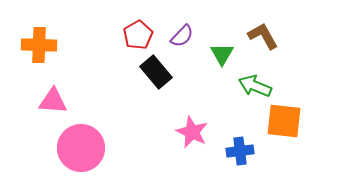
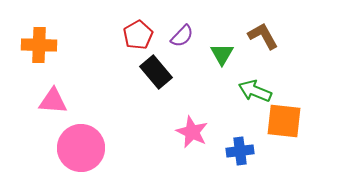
green arrow: moved 5 px down
